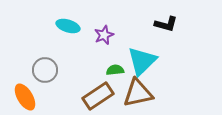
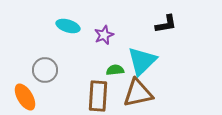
black L-shape: rotated 25 degrees counterclockwise
brown rectangle: rotated 52 degrees counterclockwise
